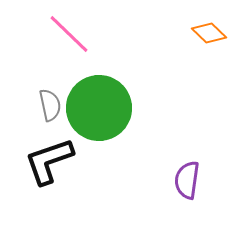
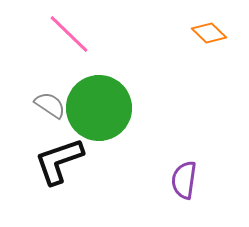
gray semicircle: rotated 44 degrees counterclockwise
black L-shape: moved 10 px right
purple semicircle: moved 3 px left
